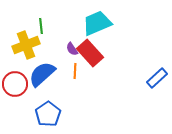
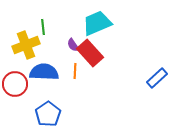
green line: moved 2 px right, 1 px down
purple semicircle: moved 1 px right, 4 px up
blue semicircle: moved 2 px right, 2 px up; rotated 44 degrees clockwise
